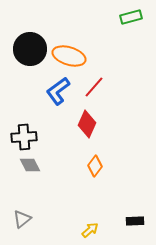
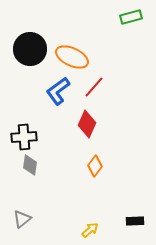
orange ellipse: moved 3 px right, 1 px down; rotated 8 degrees clockwise
gray diamond: rotated 35 degrees clockwise
